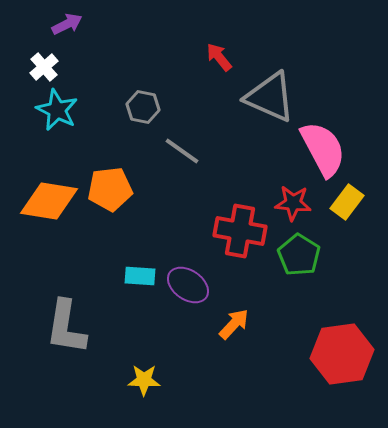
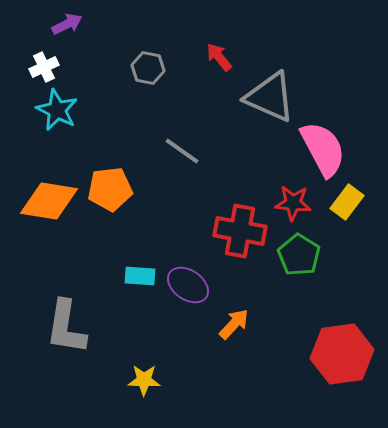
white cross: rotated 16 degrees clockwise
gray hexagon: moved 5 px right, 39 px up
